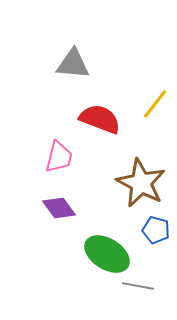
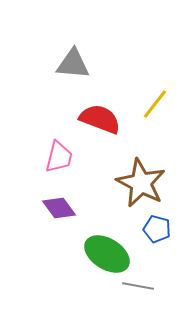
blue pentagon: moved 1 px right, 1 px up
